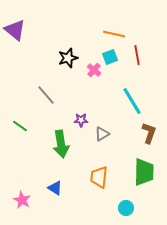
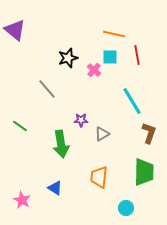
cyan square: rotated 21 degrees clockwise
gray line: moved 1 px right, 6 px up
